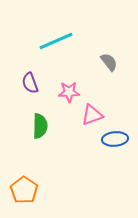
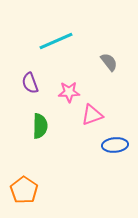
blue ellipse: moved 6 px down
